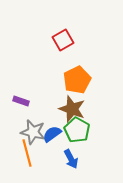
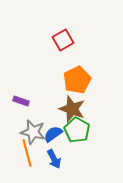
blue semicircle: moved 1 px right
blue arrow: moved 17 px left
